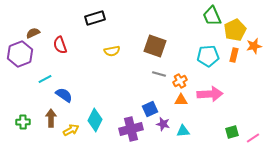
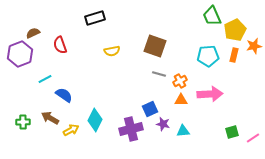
brown arrow: moved 1 px left; rotated 60 degrees counterclockwise
